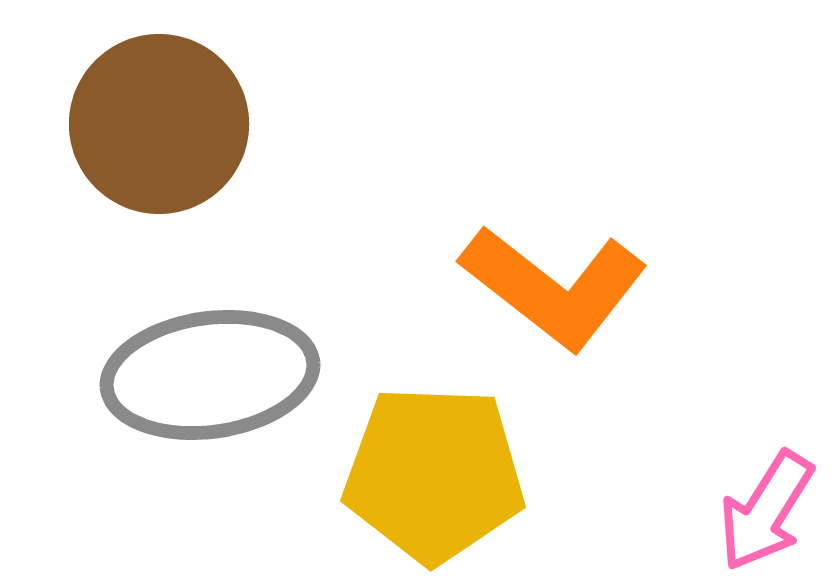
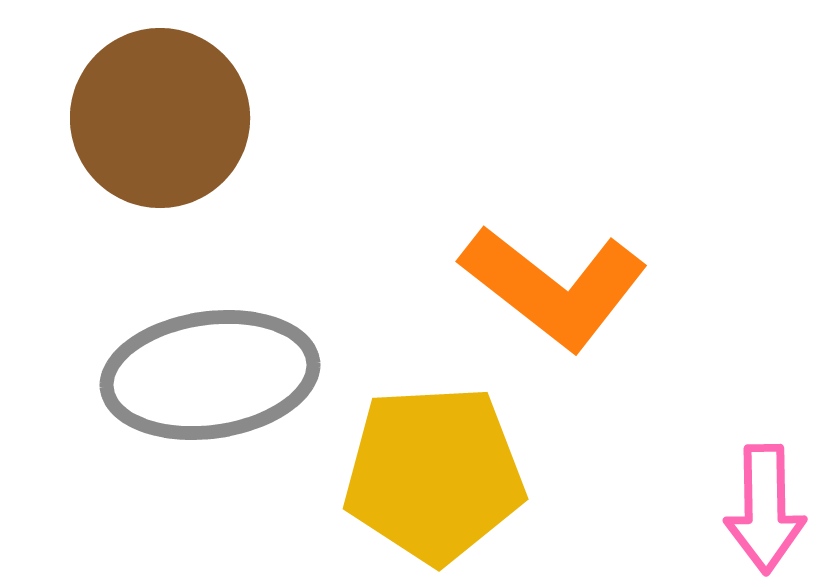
brown circle: moved 1 px right, 6 px up
yellow pentagon: rotated 5 degrees counterclockwise
pink arrow: moved 1 px left, 2 px up; rotated 33 degrees counterclockwise
